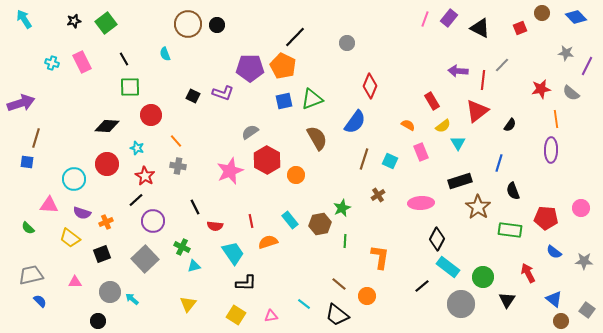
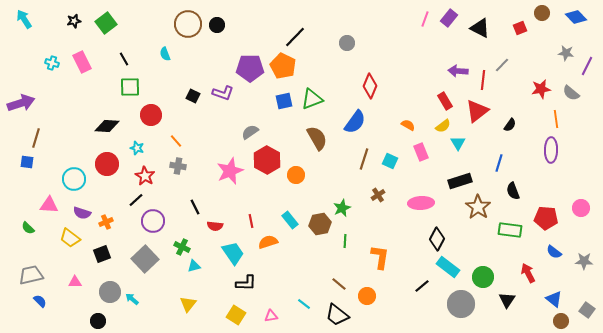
red rectangle at (432, 101): moved 13 px right
